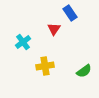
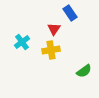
cyan cross: moved 1 px left
yellow cross: moved 6 px right, 16 px up
